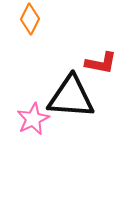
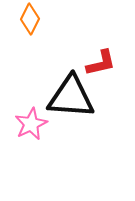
red L-shape: rotated 24 degrees counterclockwise
pink star: moved 2 px left, 5 px down
